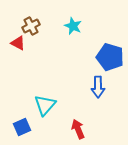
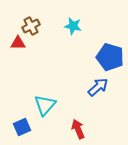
cyan star: rotated 12 degrees counterclockwise
red triangle: rotated 28 degrees counterclockwise
blue arrow: rotated 130 degrees counterclockwise
